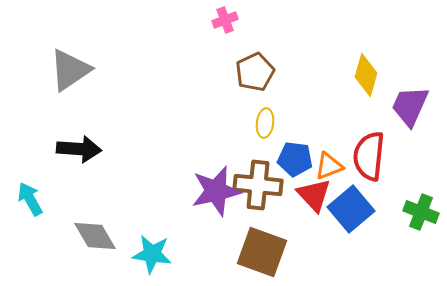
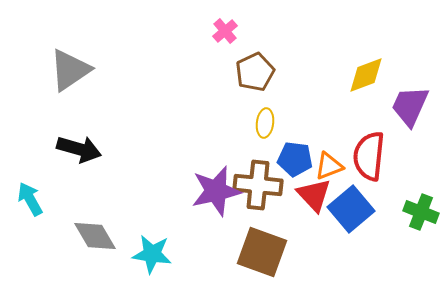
pink cross: moved 11 px down; rotated 20 degrees counterclockwise
yellow diamond: rotated 54 degrees clockwise
black arrow: rotated 12 degrees clockwise
